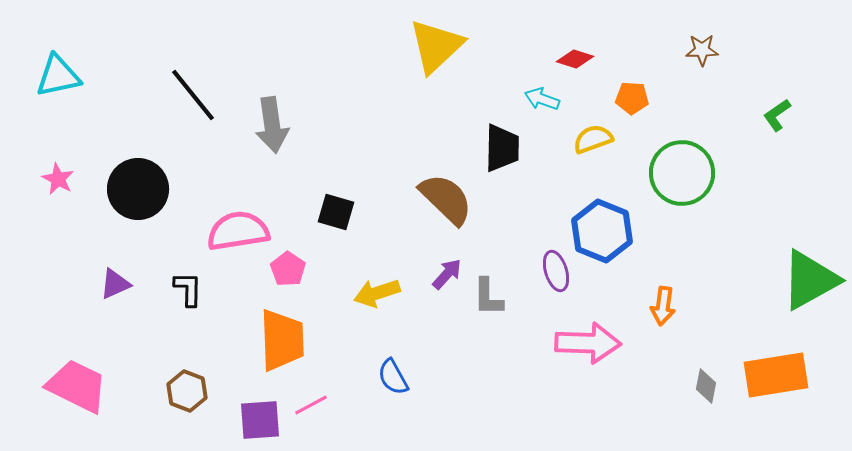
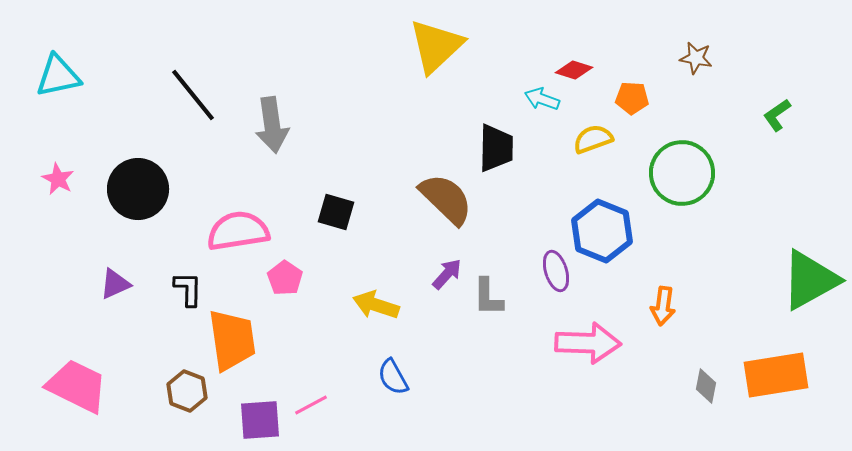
brown star: moved 6 px left, 8 px down; rotated 12 degrees clockwise
red diamond: moved 1 px left, 11 px down
black trapezoid: moved 6 px left
pink pentagon: moved 3 px left, 9 px down
yellow arrow: moved 1 px left, 12 px down; rotated 36 degrees clockwise
orange trapezoid: moved 50 px left; rotated 6 degrees counterclockwise
